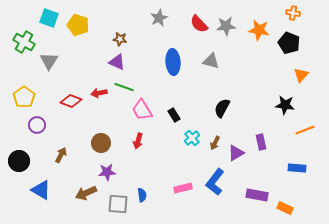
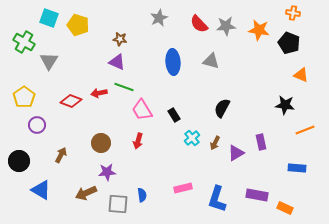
orange triangle at (301, 75): rotated 49 degrees counterclockwise
blue L-shape at (215, 182): moved 2 px right, 17 px down; rotated 20 degrees counterclockwise
